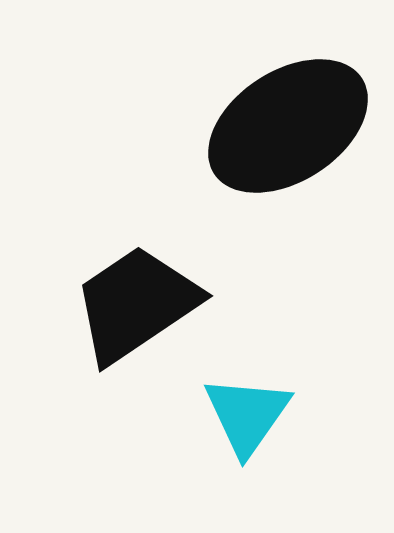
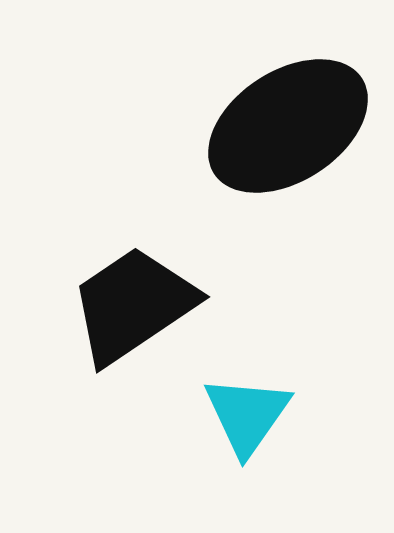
black trapezoid: moved 3 px left, 1 px down
